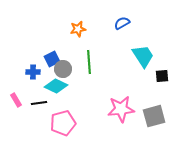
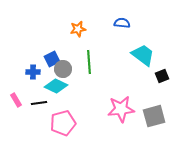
blue semicircle: rotated 35 degrees clockwise
cyan trapezoid: moved 1 px up; rotated 20 degrees counterclockwise
black square: rotated 16 degrees counterclockwise
